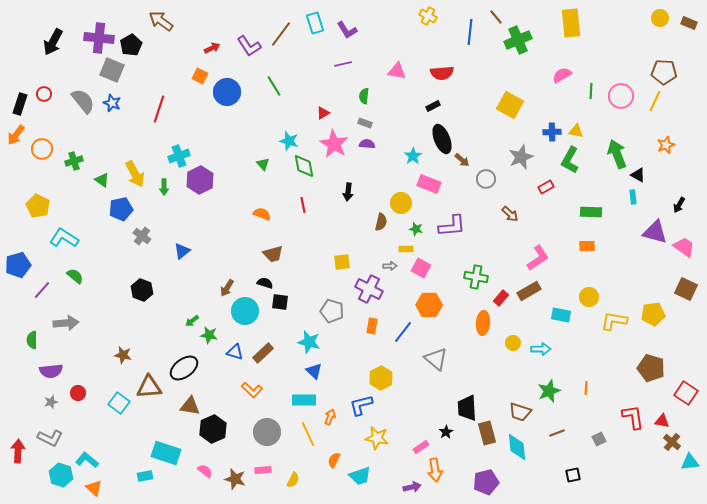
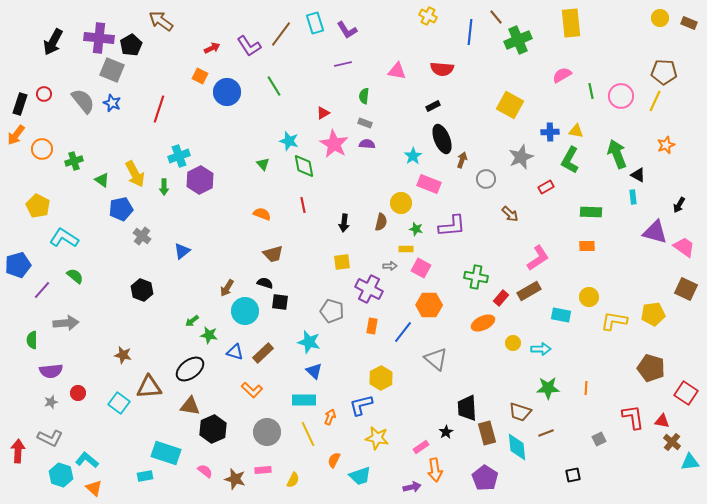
red semicircle at (442, 73): moved 4 px up; rotated 10 degrees clockwise
green line at (591, 91): rotated 14 degrees counterclockwise
blue cross at (552, 132): moved 2 px left
brown arrow at (462, 160): rotated 112 degrees counterclockwise
black arrow at (348, 192): moved 4 px left, 31 px down
orange ellipse at (483, 323): rotated 60 degrees clockwise
black ellipse at (184, 368): moved 6 px right, 1 px down
green star at (549, 391): moved 1 px left, 3 px up; rotated 20 degrees clockwise
brown line at (557, 433): moved 11 px left
purple pentagon at (486, 482): moved 1 px left, 4 px up; rotated 25 degrees counterclockwise
